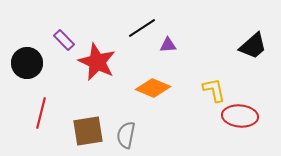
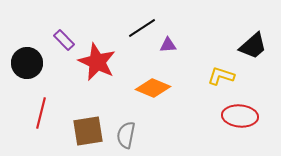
yellow L-shape: moved 7 px right, 14 px up; rotated 60 degrees counterclockwise
